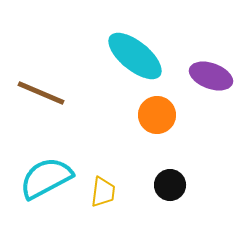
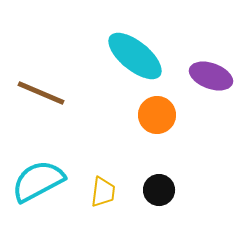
cyan semicircle: moved 8 px left, 3 px down
black circle: moved 11 px left, 5 px down
